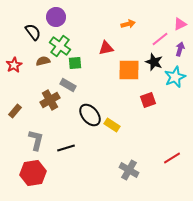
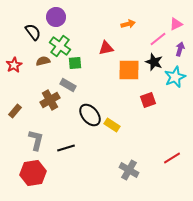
pink triangle: moved 4 px left
pink line: moved 2 px left
